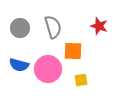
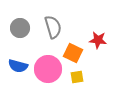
red star: moved 1 px left, 14 px down; rotated 12 degrees counterclockwise
orange square: moved 2 px down; rotated 24 degrees clockwise
blue semicircle: moved 1 px left, 1 px down
yellow square: moved 4 px left, 3 px up
